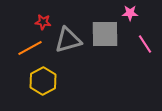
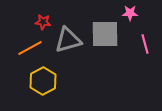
pink line: rotated 18 degrees clockwise
